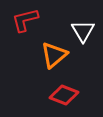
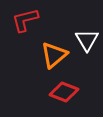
white triangle: moved 4 px right, 9 px down
red diamond: moved 3 px up
